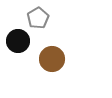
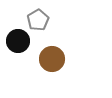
gray pentagon: moved 2 px down
